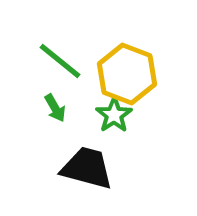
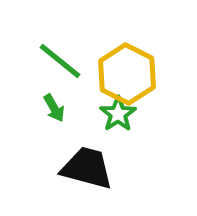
yellow hexagon: rotated 6 degrees clockwise
green arrow: moved 1 px left
green star: moved 4 px right, 1 px up
